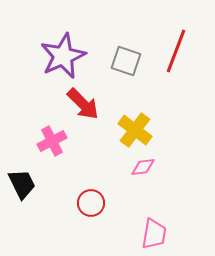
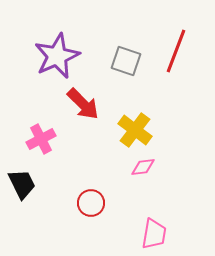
purple star: moved 6 px left
pink cross: moved 11 px left, 2 px up
